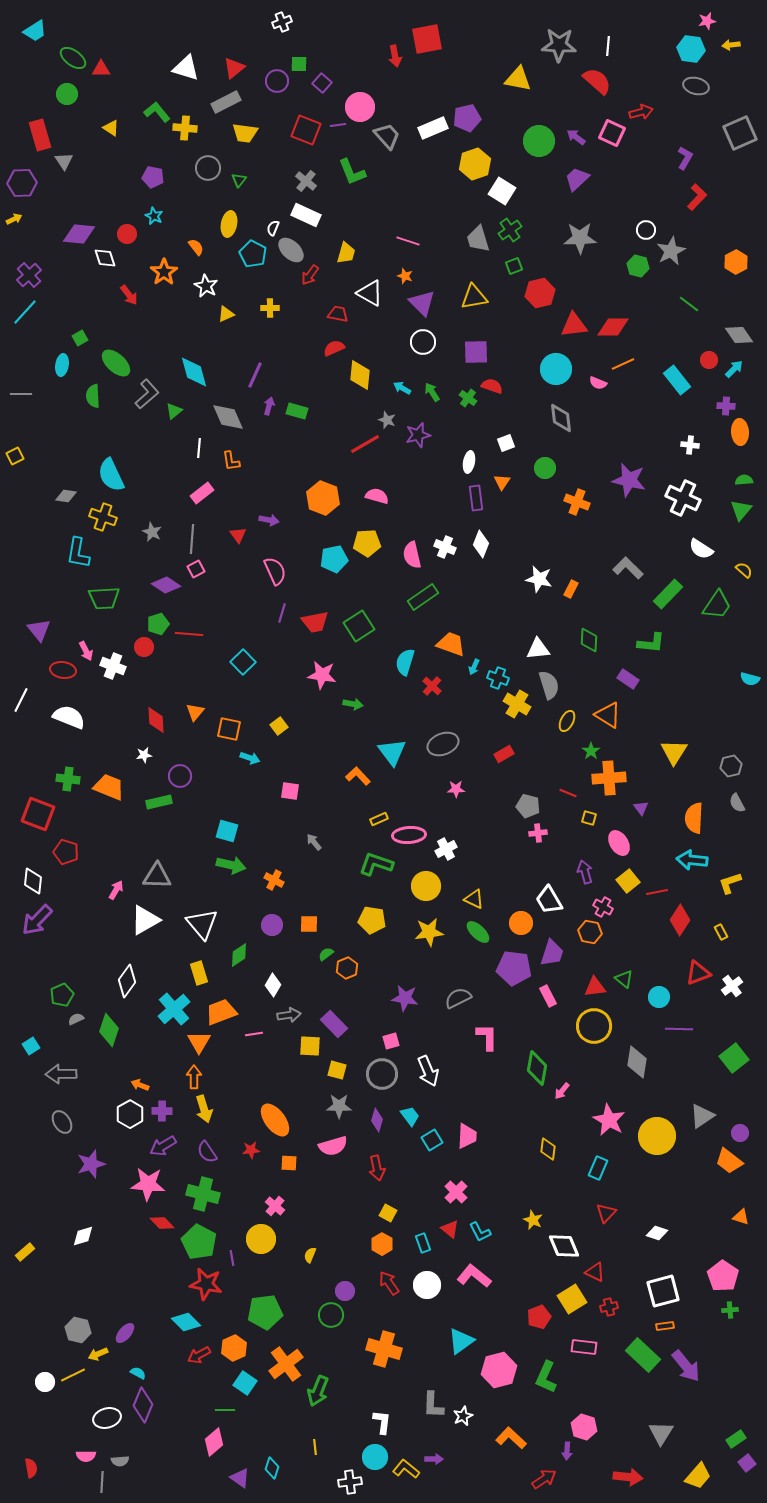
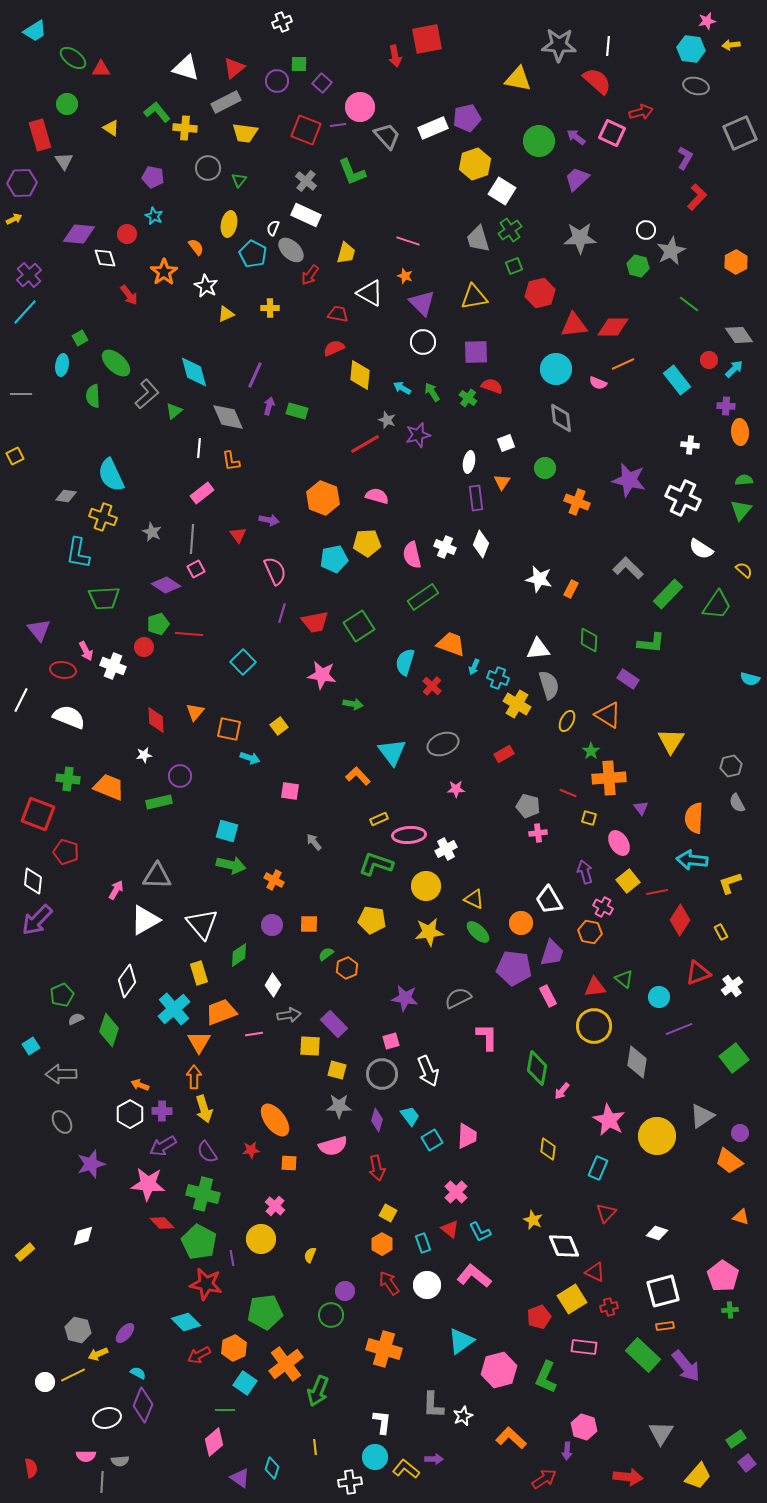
green circle at (67, 94): moved 10 px down
yellow triangle at (674, 752): moved 3 px left, 11 px up
purple line at (679, 1029): rotated 24 degrees counterclockwise
